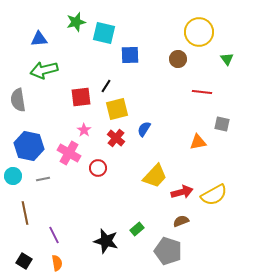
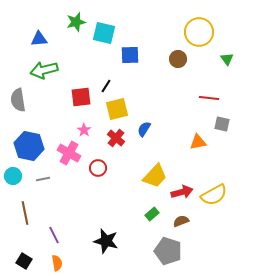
red line: moved 7 px right, 6 px down
green rectangle: moved 15 px right, 15 px up
